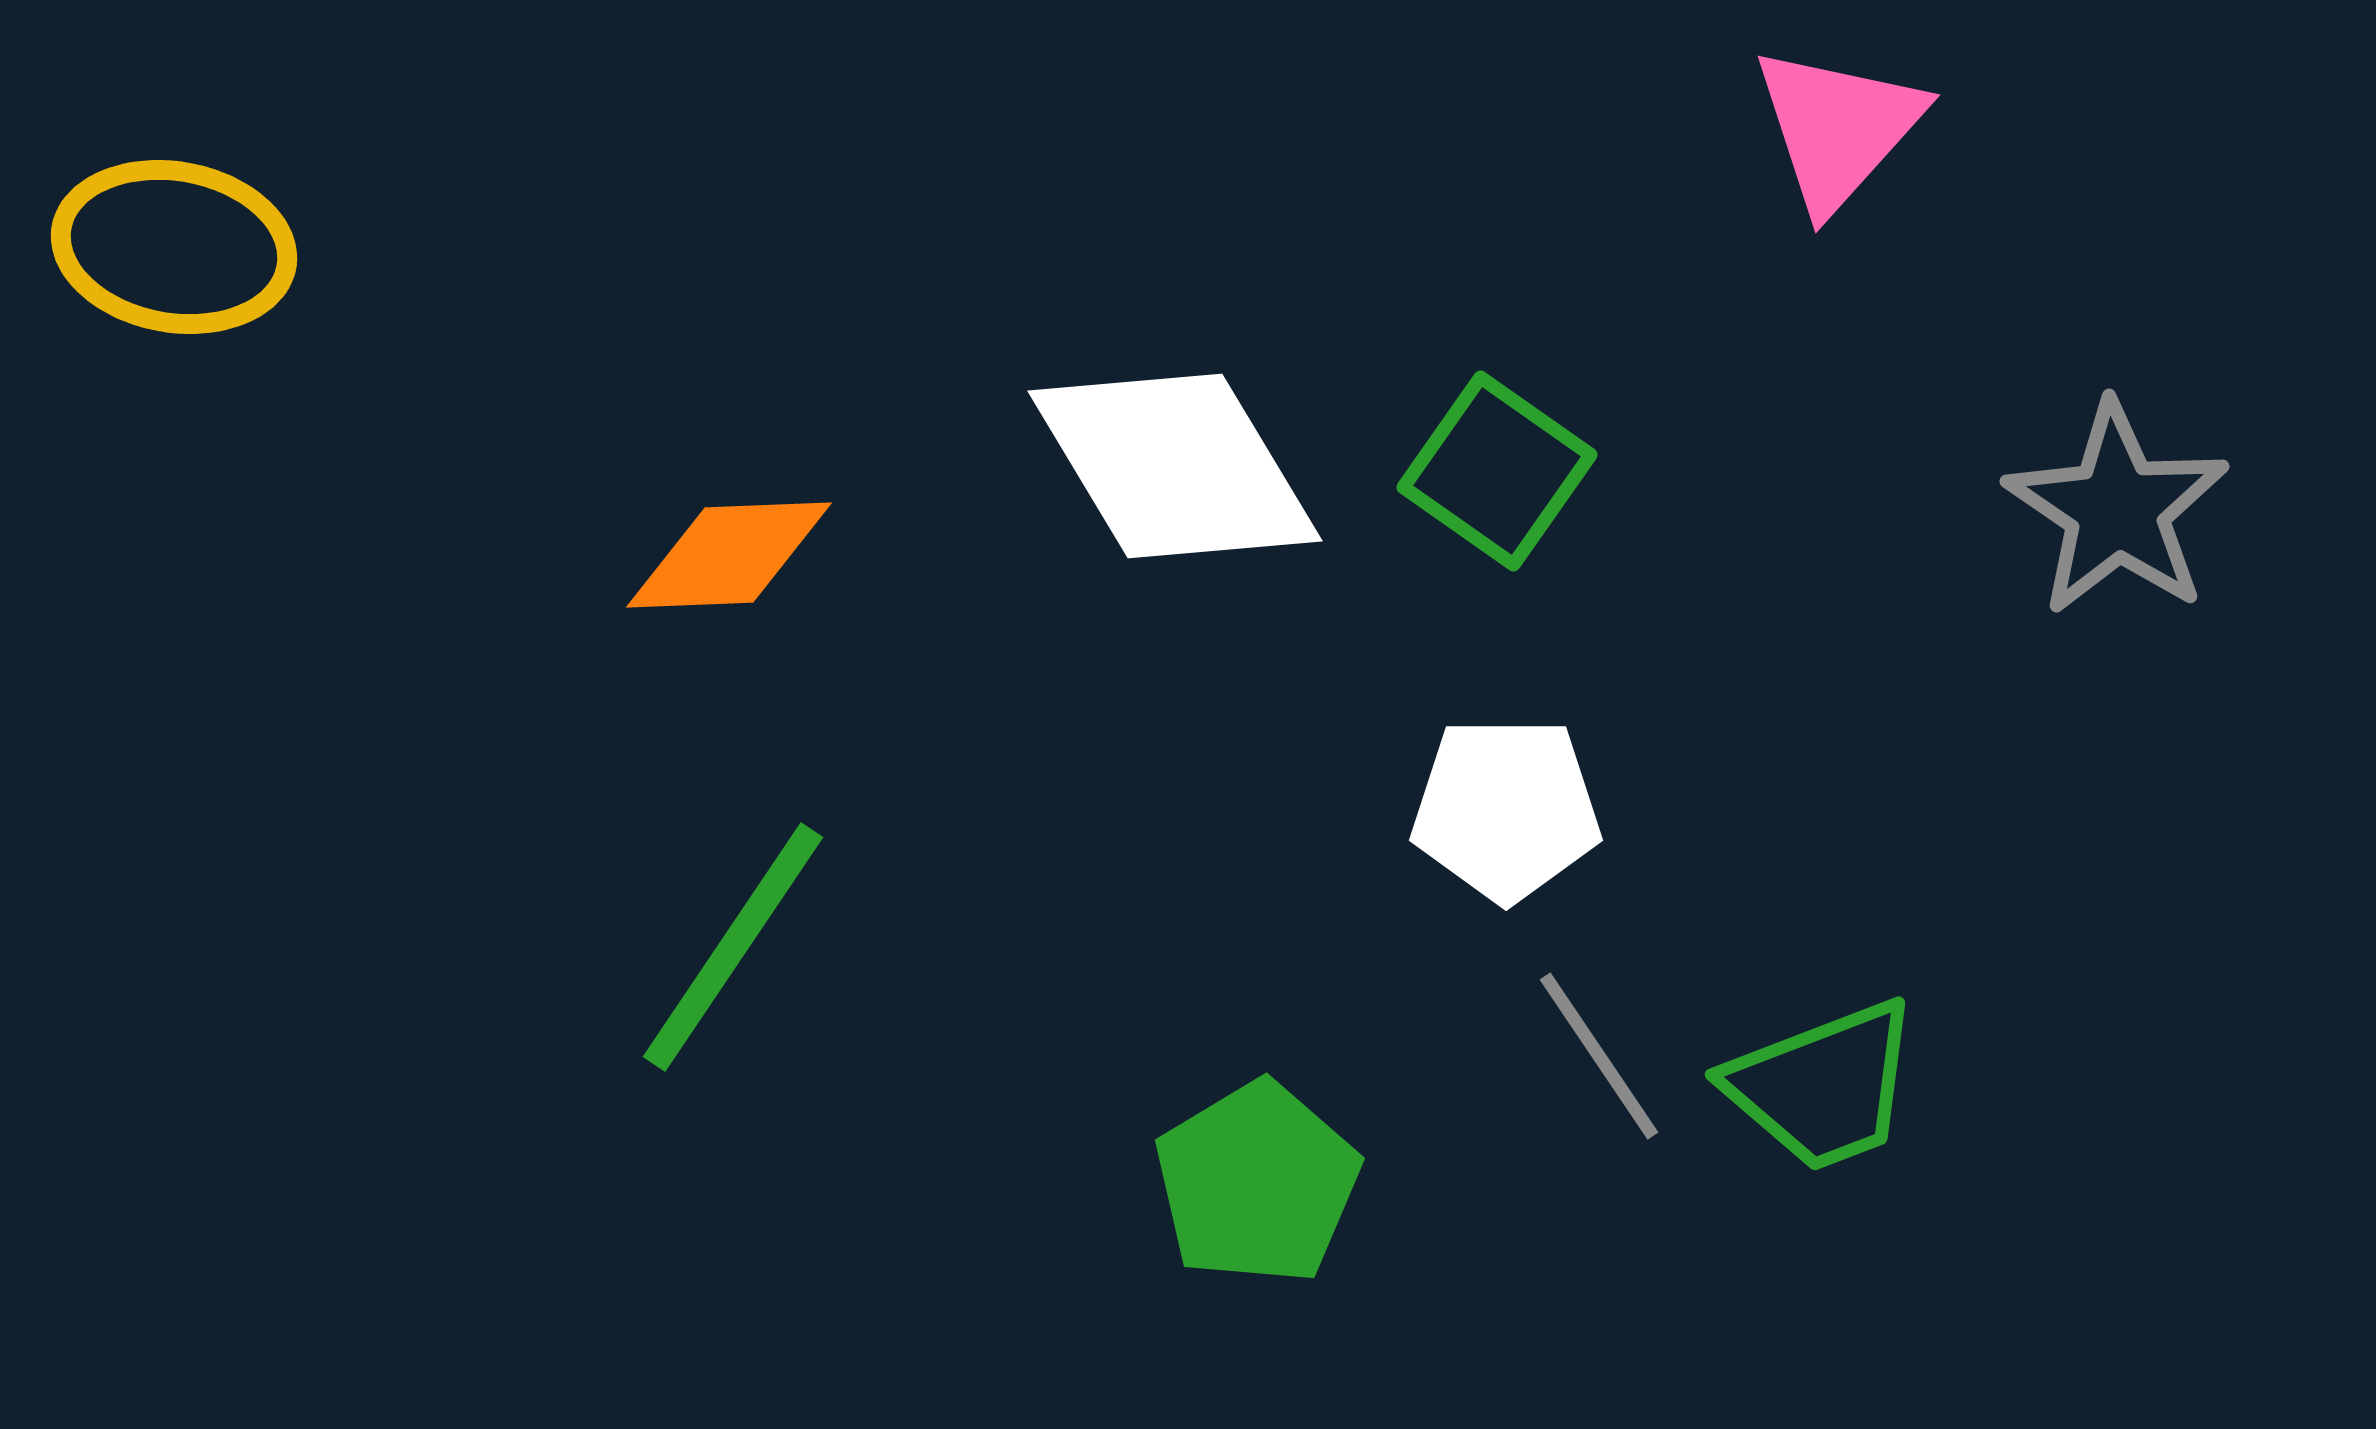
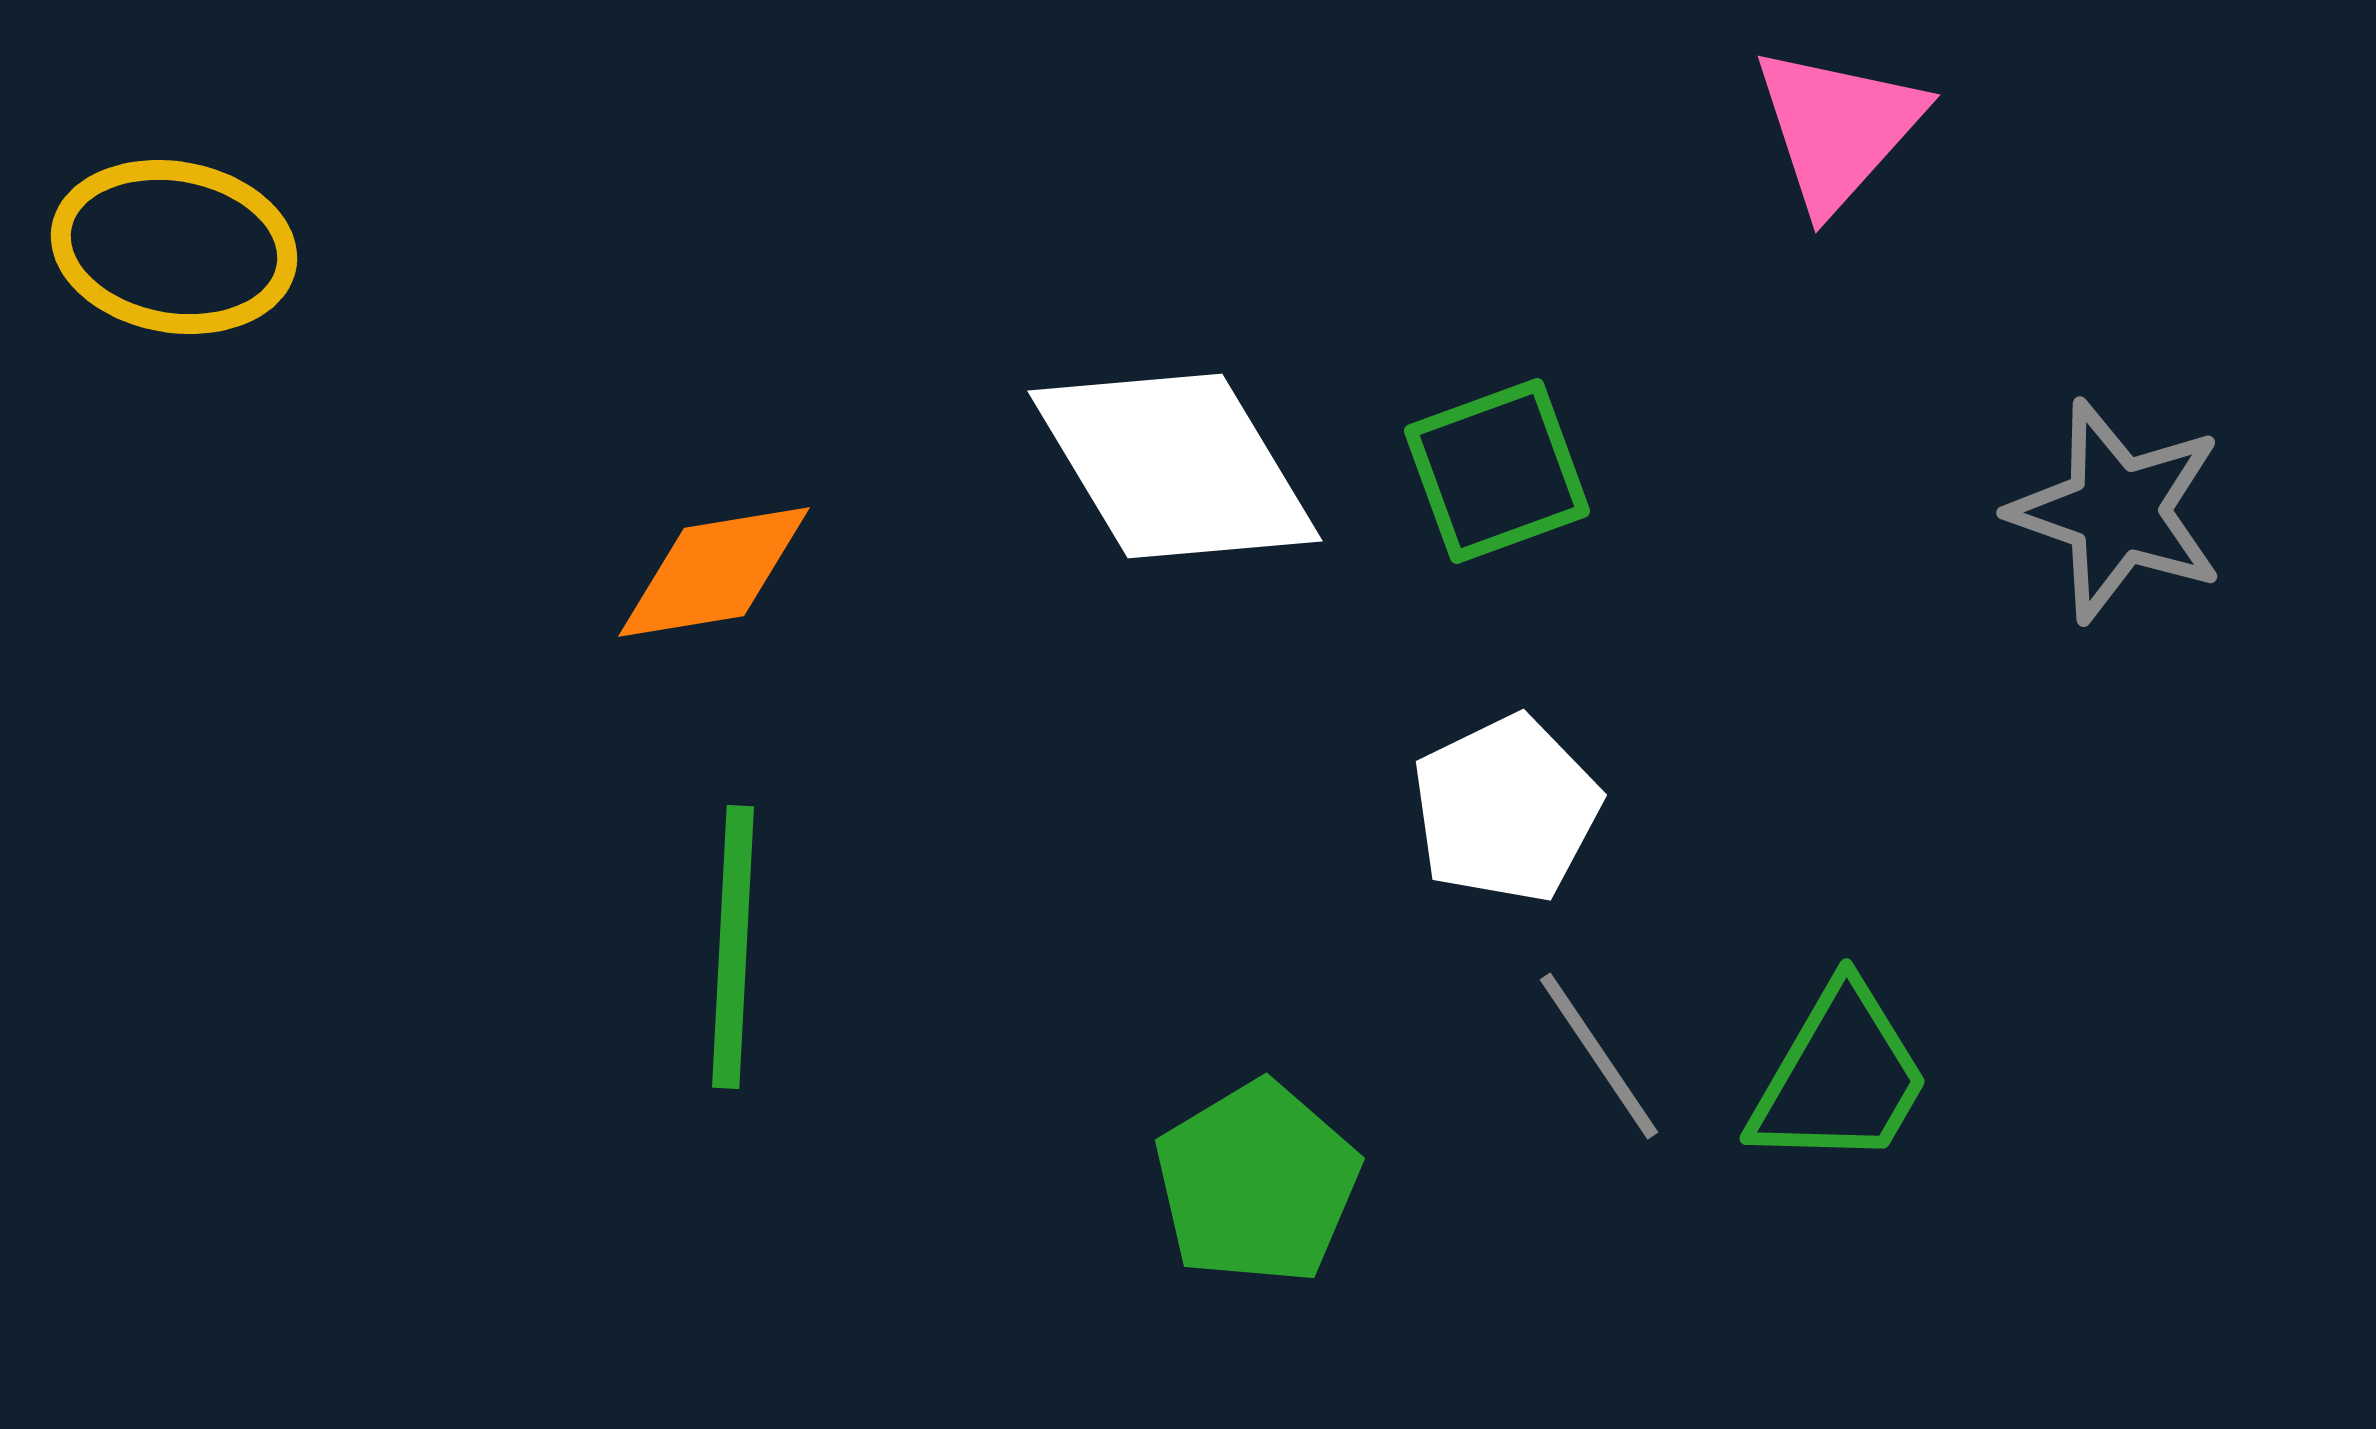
green square: rotated 35 degrees clockwise
gray star: moved 2 px down; rotated 15 degrees counterclockwise
orange diamond: moved 15 px left, 17 px down; rotated 7 degrees counterclockwise
white pentagon: rotated 26 degrees counterclockwise
green line: rotated 31 degrees counterclockwise
green trapezoid: moved 17 px right, 9 px up; rotated 39 degrees counterclockwise
